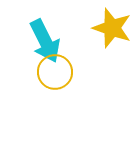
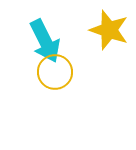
yellow star: moved 3 px left, 2 px down
